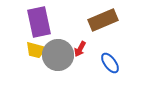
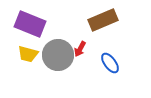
purple rectangle: moved 9 px left, 2 px down; rotated 56 degrees counterclockwise
yellow trapezoid: moved 8 px left, 4 px down
